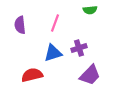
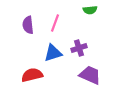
purple semicircle: moved 8 px right
purple trapezoid: rotated 110 degrees counterclockwise
